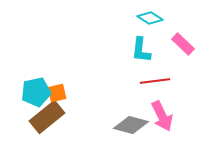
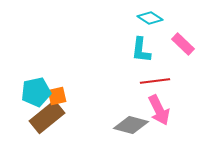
orange square: moved 3 px down
pink arrow: moved 3 px left, 6 px up
